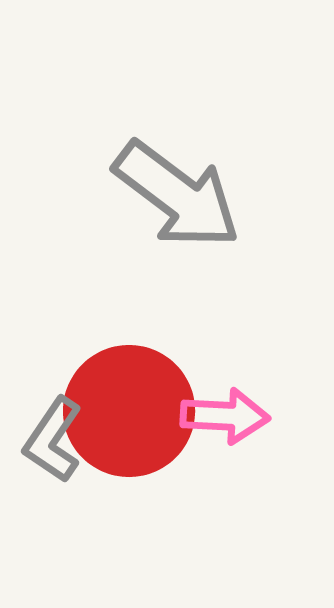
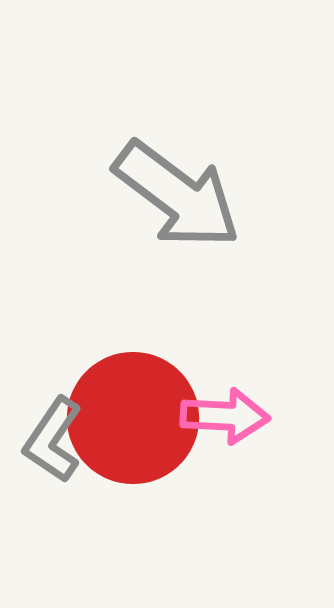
red circle: moved 4 px right, 7 px down
